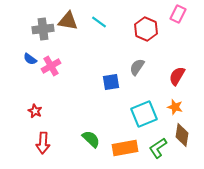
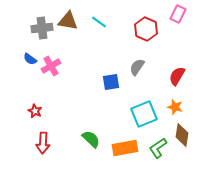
gray cross: moved 1 px left, 1 px up
